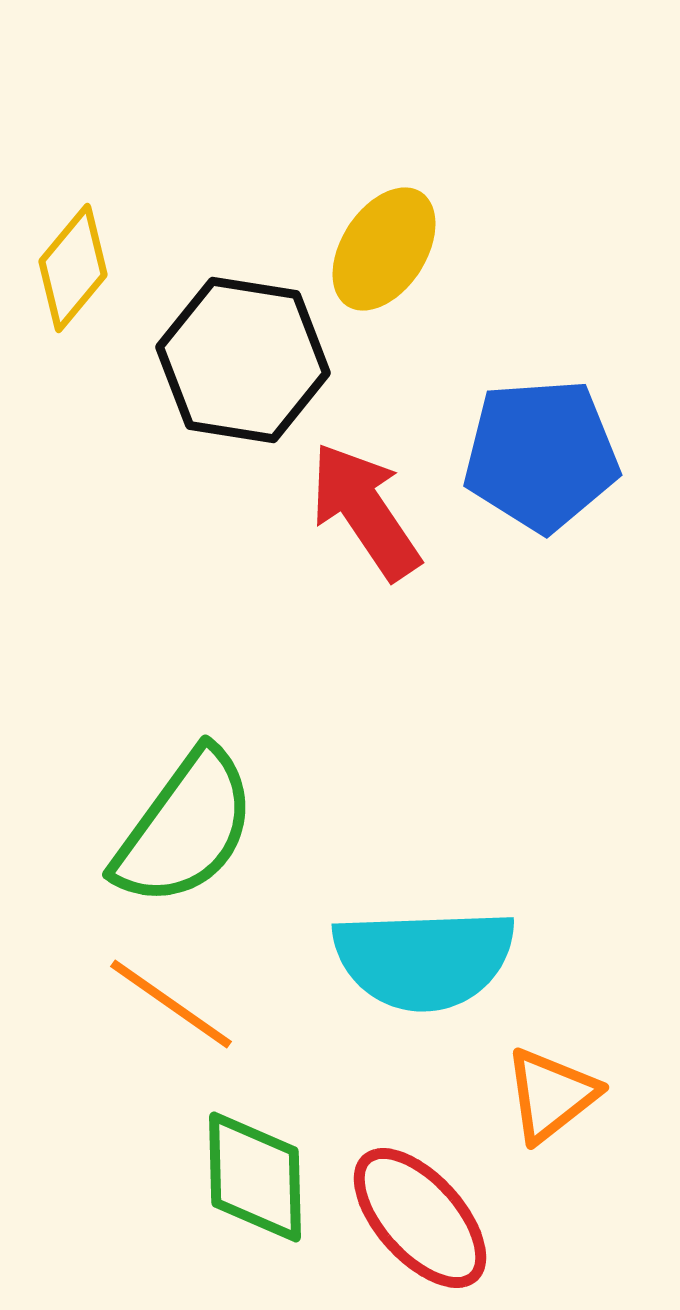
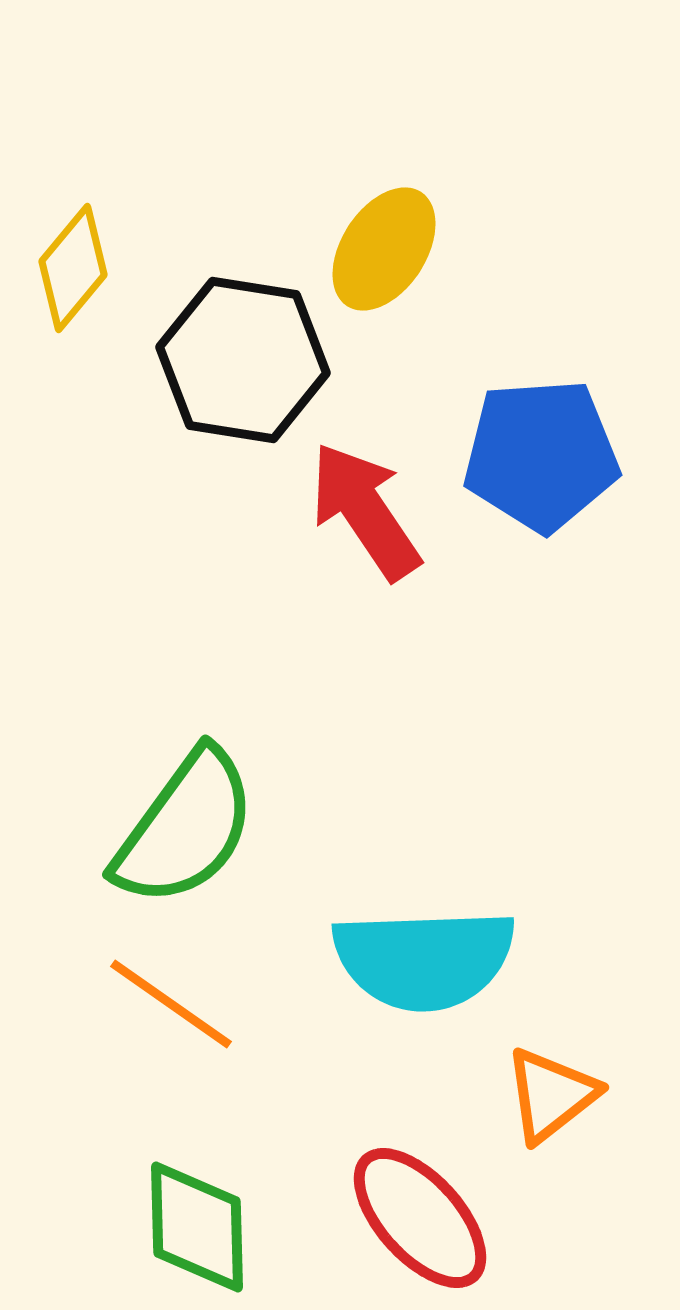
green diamond: moved 58 px left, 50 px down
